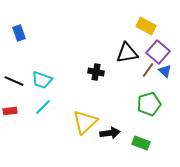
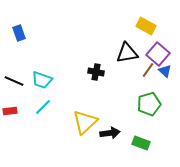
purple square: moved 2 px down
